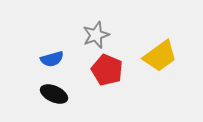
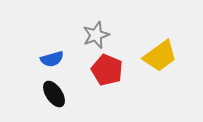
black ellipse: rotated 32 degrees clockwise
